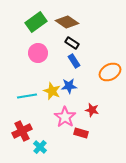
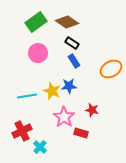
orange ellipse: moved 1 px right, 3 px up
pink star: moved 1 px left
